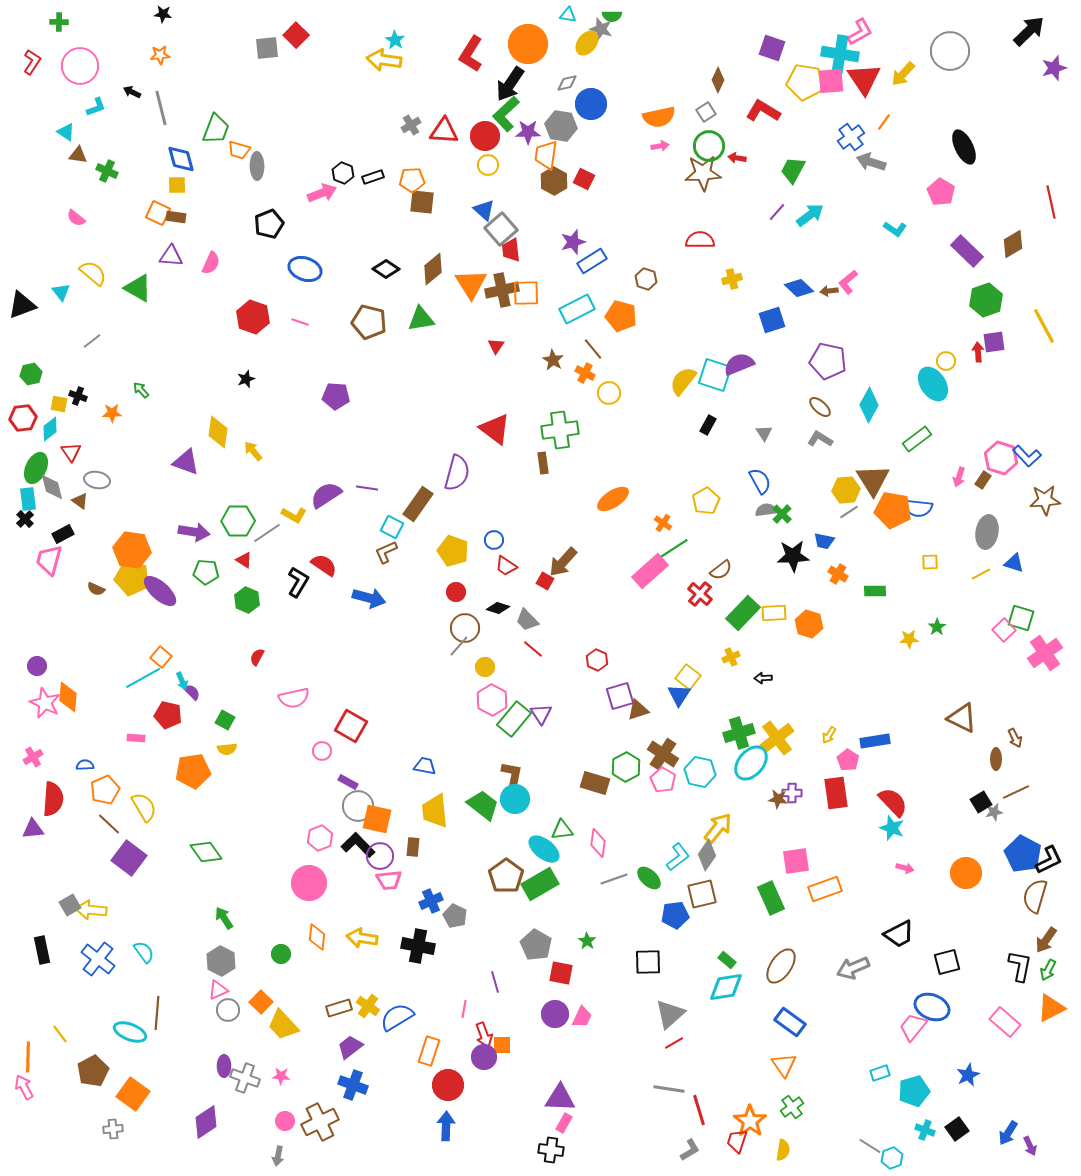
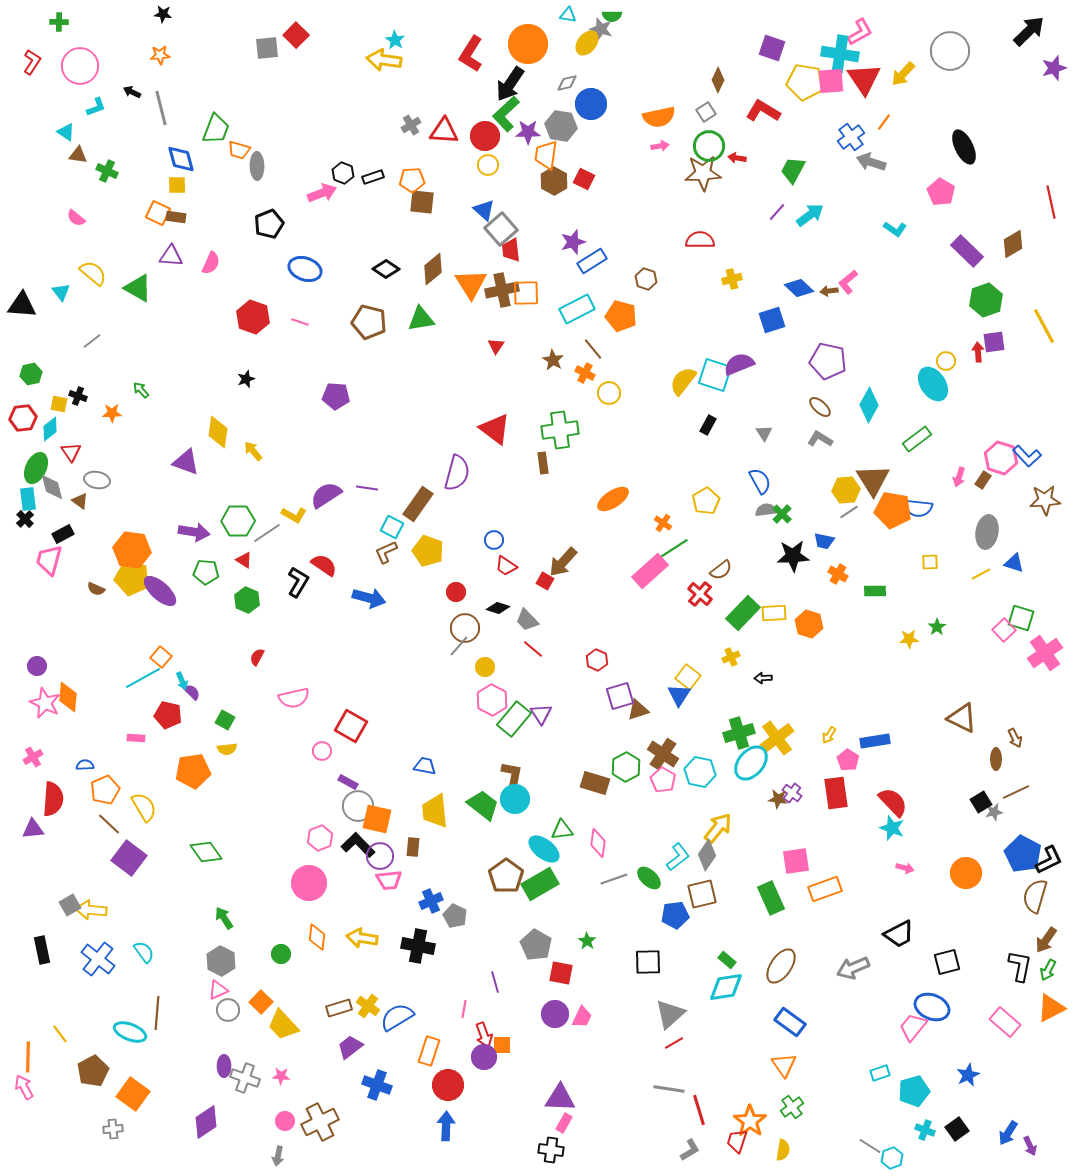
black triangle at (22, 305): rotated 24 degrees clockwise
yellow pentagon at (453, 551): moved 25 px left
purple cross at (792, 793): rotated 36 degrees clockwise
blue cross at (353, 1085): moved 24 px right
